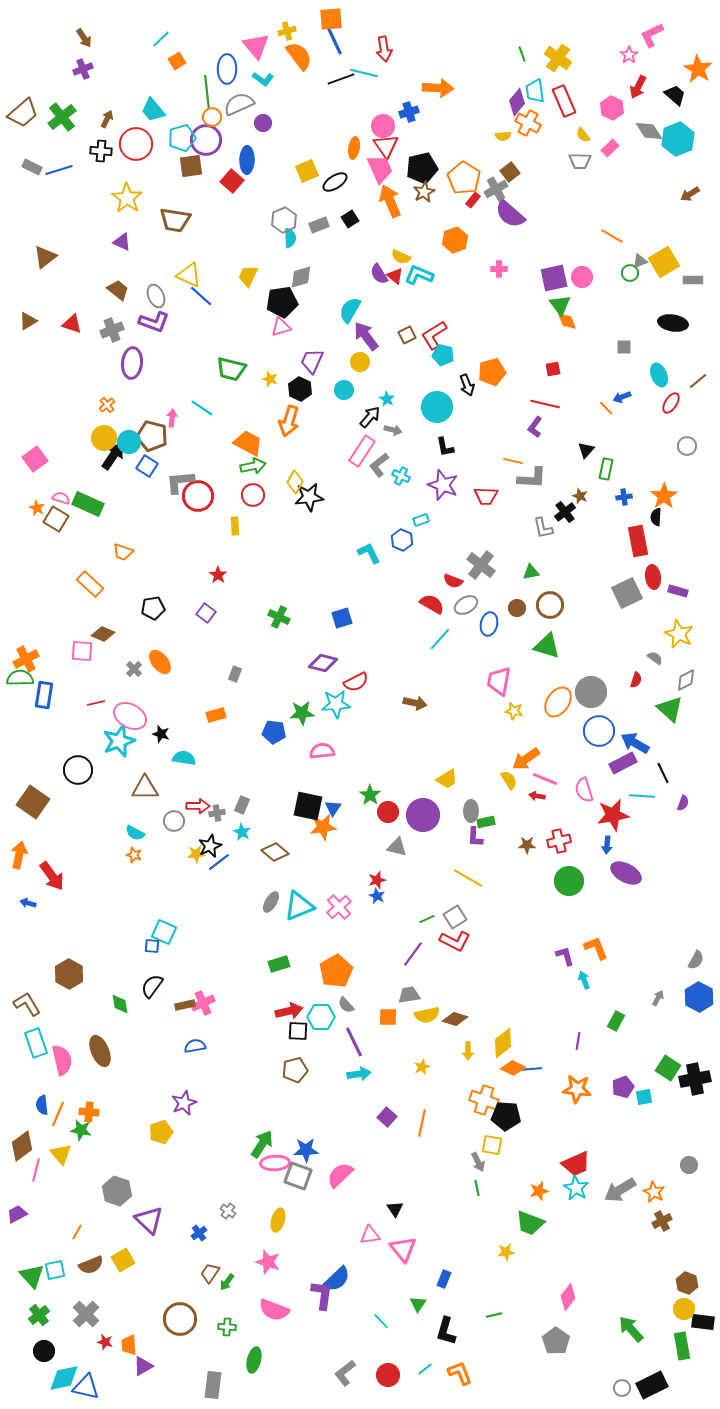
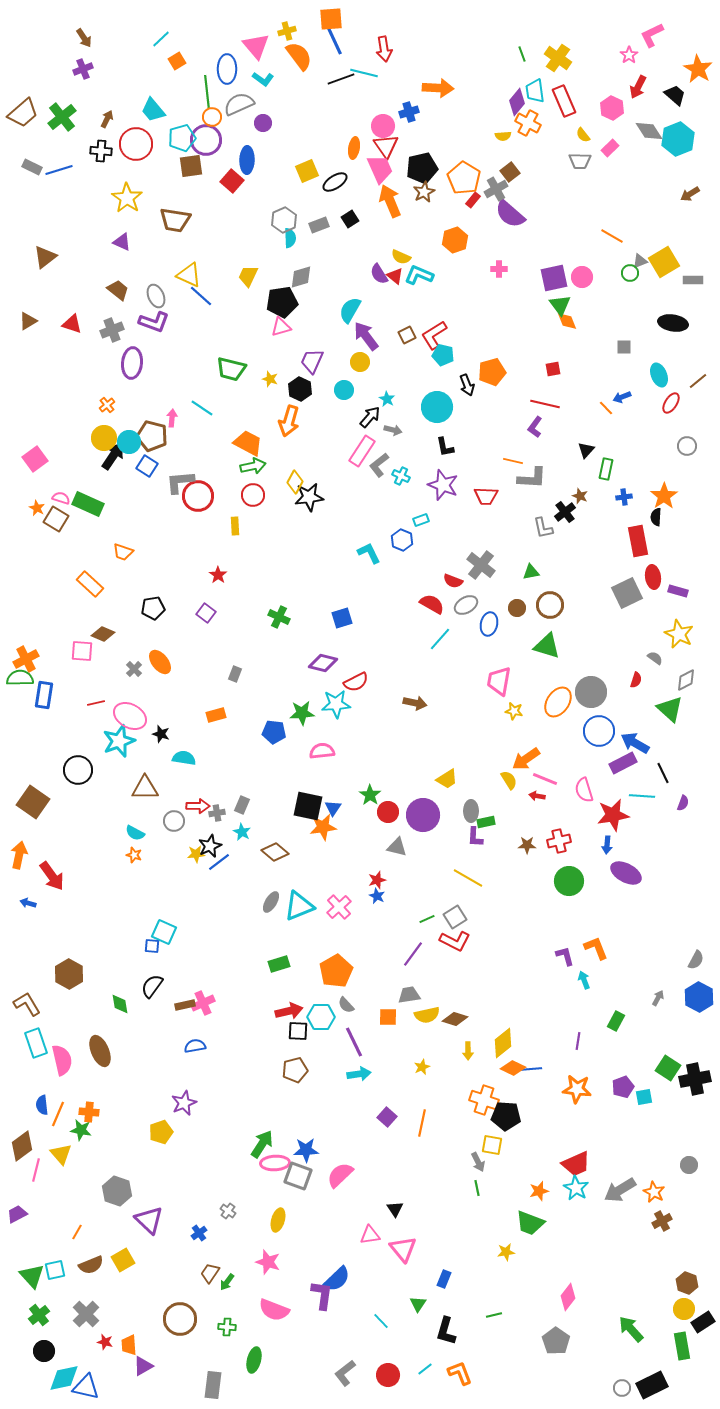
black rectangle at (703, 1322): rotated 40 degrees counterclockwise
